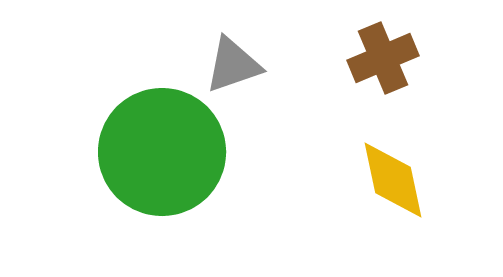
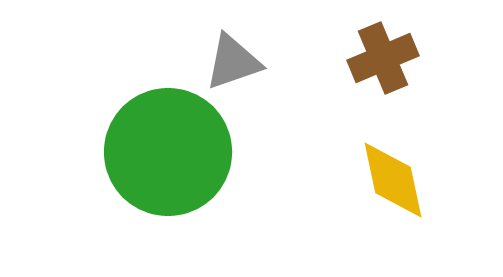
gray triangle: moved 3 px up
green circle: moved 6 px right
